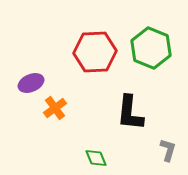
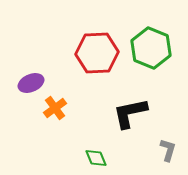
red hexagon: moved 2 px right, 1 px down
black L-shape: rotated 72 degrees clockwise
